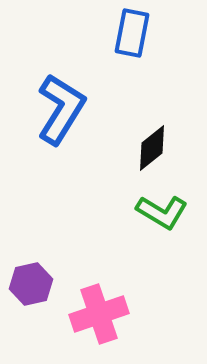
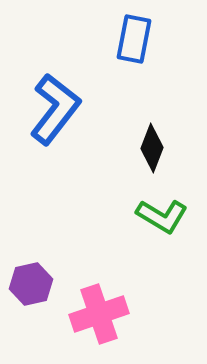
blue rectangle: moved 2 px right, 6 px down
blue L-shape: moved 6 px left; rotated 6 degrees clockwise
black diamond: rotated 30 degrees counterclockwise
green L-shape: moved 4 px down
